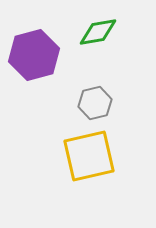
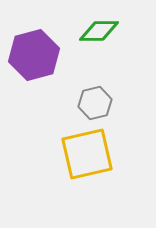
green diamond: moved 1 px right, 1 px up; rotated 9 degrees clockwise
yellow square: moved 2 px left, 2 px up
